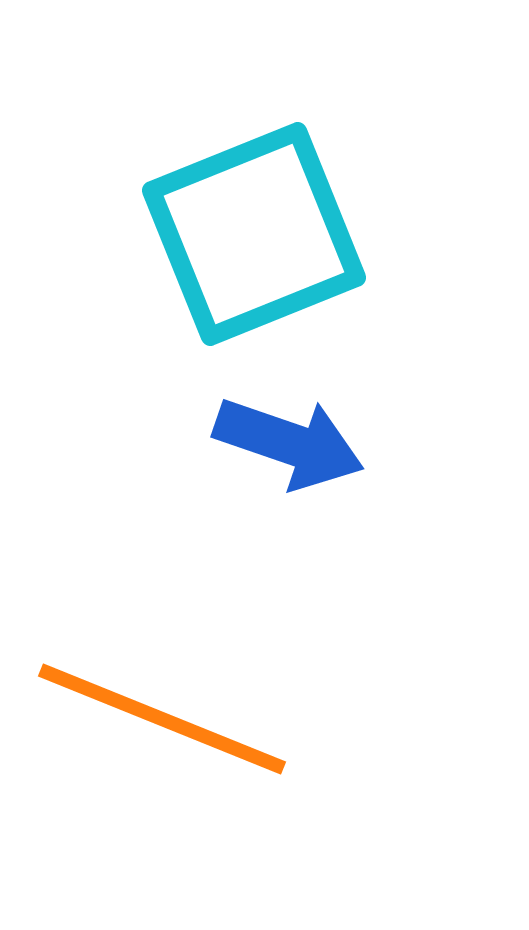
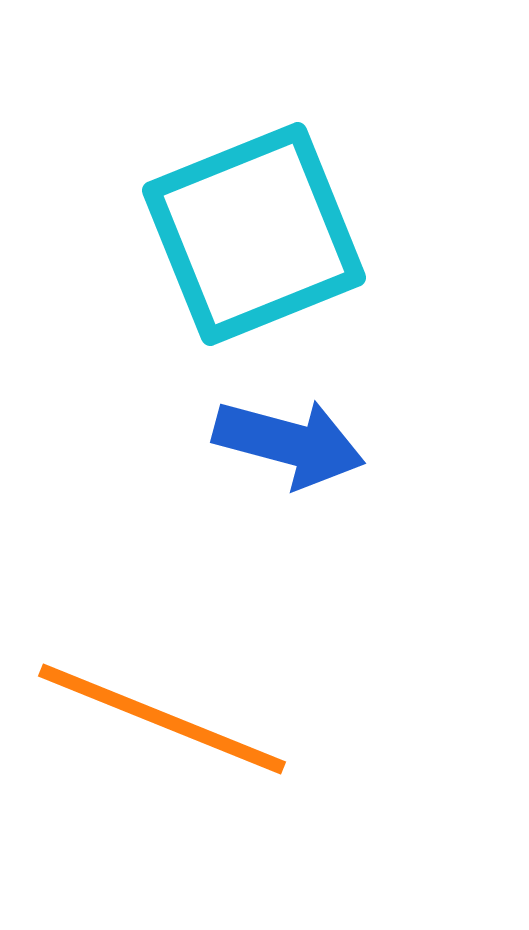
blue arrow: rotated 4 degrees counterclockwise
